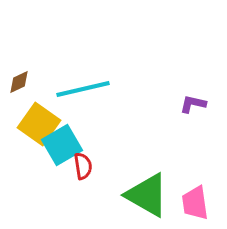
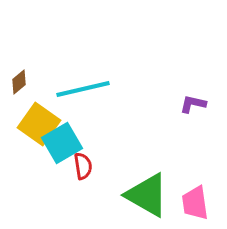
brown diamond: rotated 15 degrees counterclockwise
cyan square: moved 2 px up
